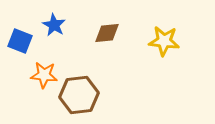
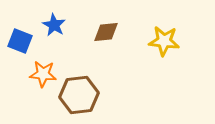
brown diamond: moved 1 px left, 1 px up
orange star: moved 1 px left, 1 px up
